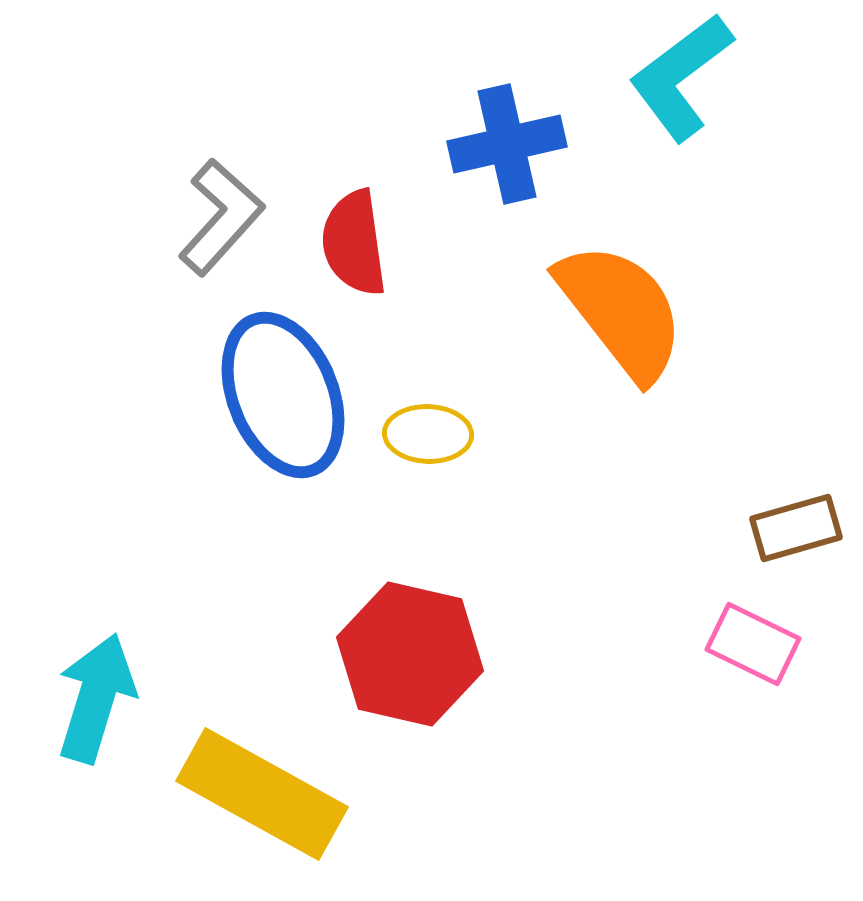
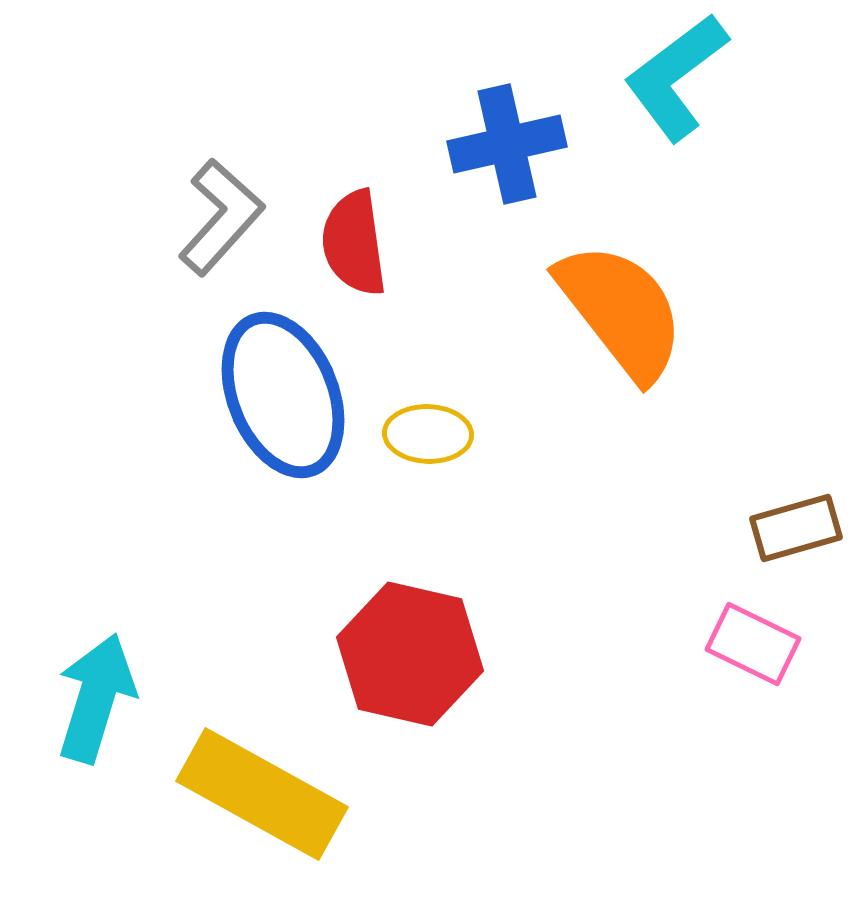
cyan L-shape: moved 5 px left
